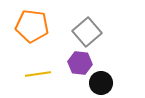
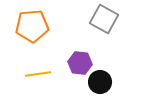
orange pentagon: rotated 12 degrees counterclockwise
gray square: moved 17 px right, 13 px up; rotated 20 degrees counterclockwise
black circle: moved 1 px left, 1 px up
